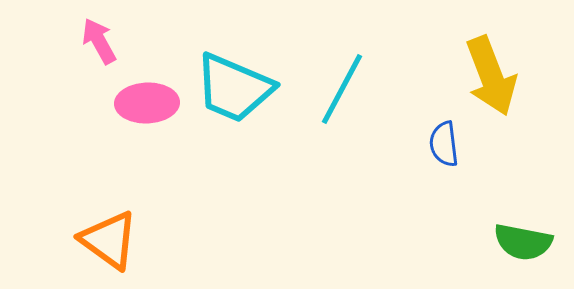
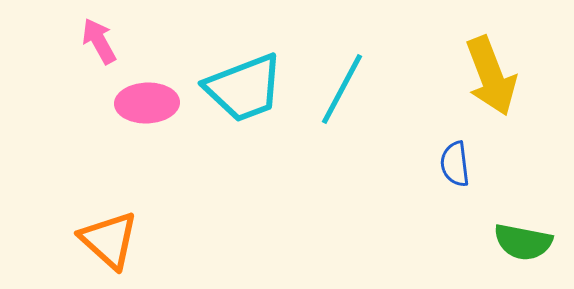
cyan trapezoid: moved 10 px right; rotated 44 degrees counterclockwise
blue semicircle: moved 11 px right, 20 px down
orange triangle: rotated 6 degrees clockwise
